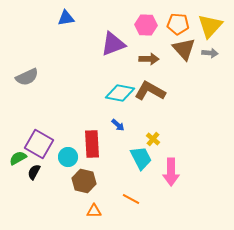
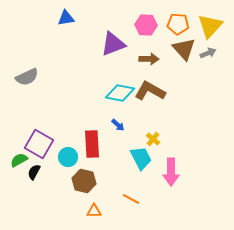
gray arrow: moved 2 px left; rotated 28 degrees counterclockwise
green semicircle: moved 1 px right, 2 px down
